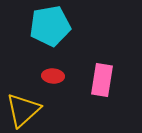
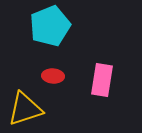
cyan pentagon: rotated 12 degrees counterclockwise
yellow triangle: moved 2 px right, 1 px up; rotated 24 degrees clockwise
